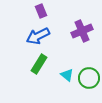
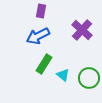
purple rectangle: rotated 32 degrees clockwise
purple cross: moved 1 px up; rotated 25 degrees counterclockwise
green rectangle: moved 5 px right
cyan triangle: moved 4 px left
